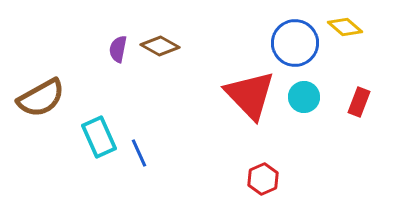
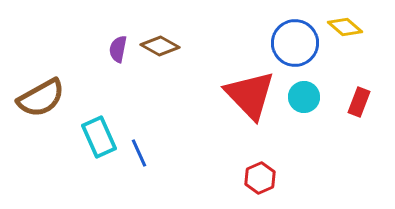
red hexagon: moved 3 px left, 1 px up
